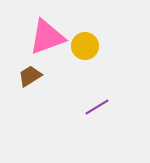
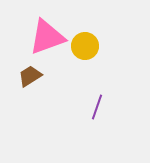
purple line: rotated 40 degrees counterclockwise
